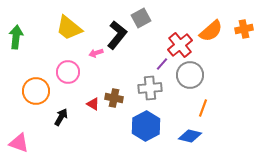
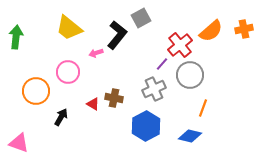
gray cross: moved 4 px right, 1 px down; rotated 20 degrees counterclockwise
